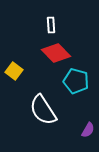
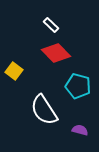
white rectangle: rotated 42 degrees counterclockwise
cyan pentagon: moved 2 px right, 5 px down
white semicircle: moved 1 px right
purple semicircle: moved 8 px left; rotated 105 degrees counterclockwise
